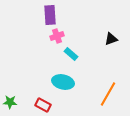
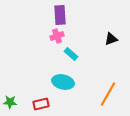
purple rectangle: moved 10 px right
red rectangle: moved 2 px left, 1 px up; rotated 42 degrees counterclockwise
